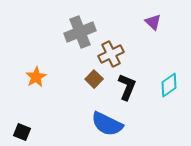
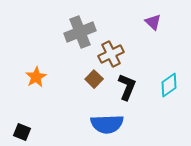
blue semicircle: rotated 28 degrees counterclockwise
